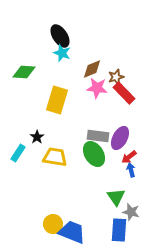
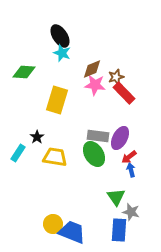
pink star: moved 2 px left, 3 px up
